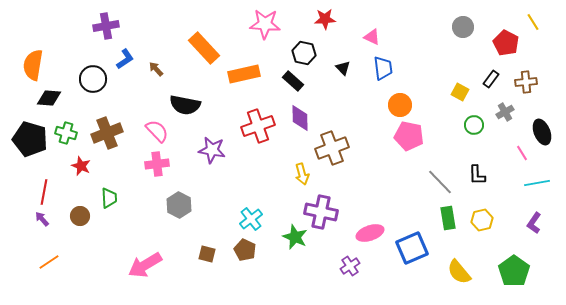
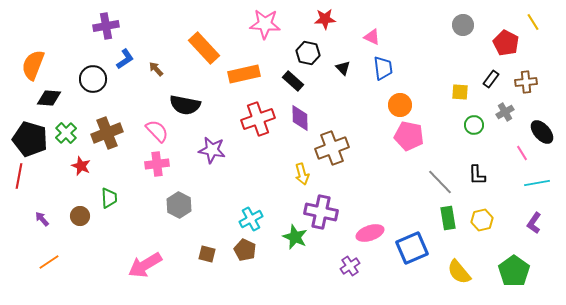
gray circle at (463, 27): moved 2 px up
black hexagon at (304, 53): moved 4 px right
orange semicircle at (33, 65): rotated 12 degrees clockwise
yellow square at (460, 92): rotated 24 degrees counterclockwise
red cross at (258, 126): moved 7 px up
black ellipse at (542, 132): rotated 20 degrees counterclockwise
green cross at (66, 133): rotated 30 degrees clockwise
red line at (44, 192): moved 25 px left, 16 px up
cyan cross at (251, 219): rotated 10 degrees clockwise
